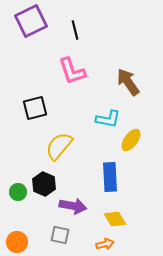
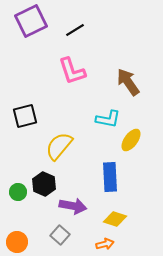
black line: rotated 72 degrees clockwise
black square: moved 10 px left, 8 px down
yellow diamond: rotated 40 degrees counterclockwise
gray square: rotated 30 degrees clockwise
